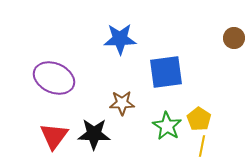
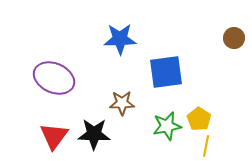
green star: rotated 28 degrees clockwise
yellow line: moved 4 px right
